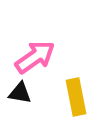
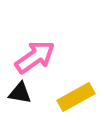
yellow rectangle: rotated 72 degrees clockwise
